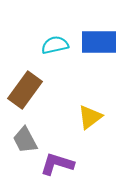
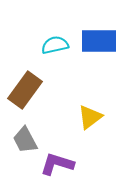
blue rectangle: moved 1 px up
